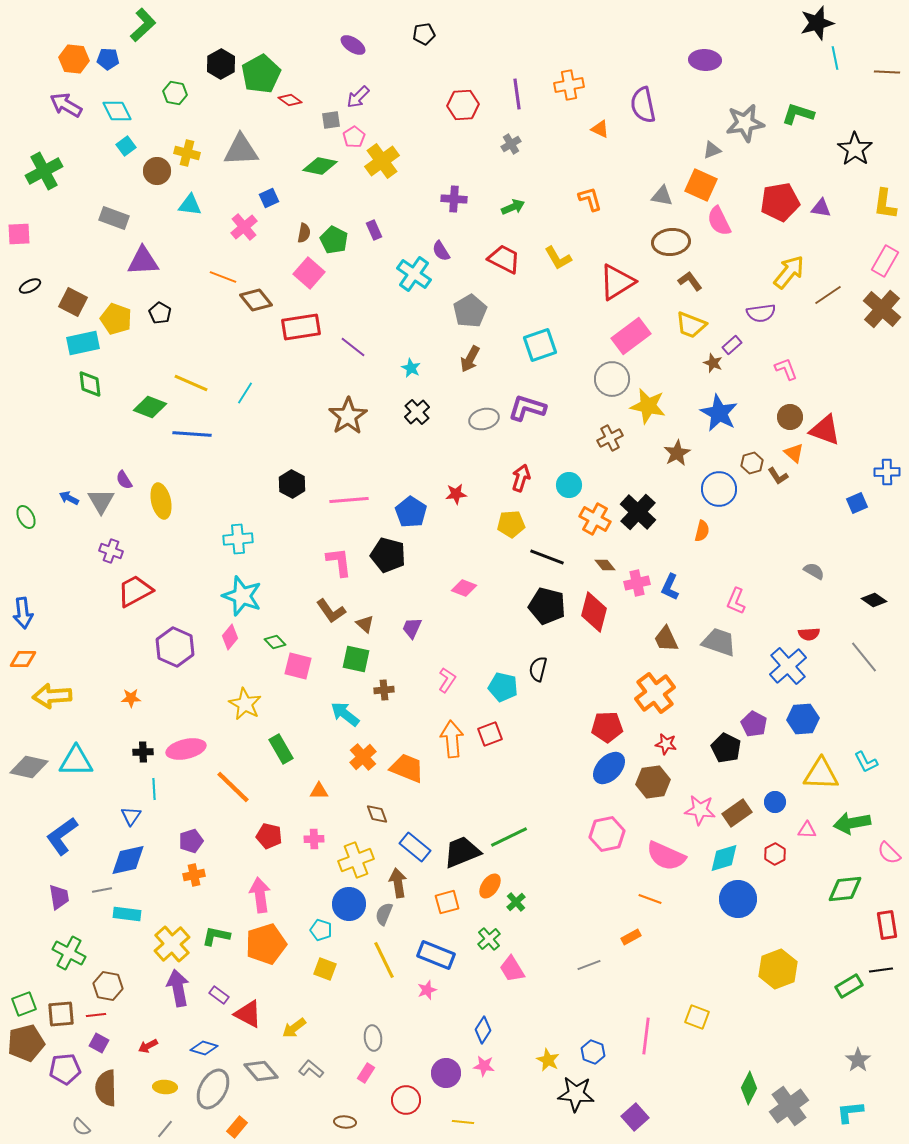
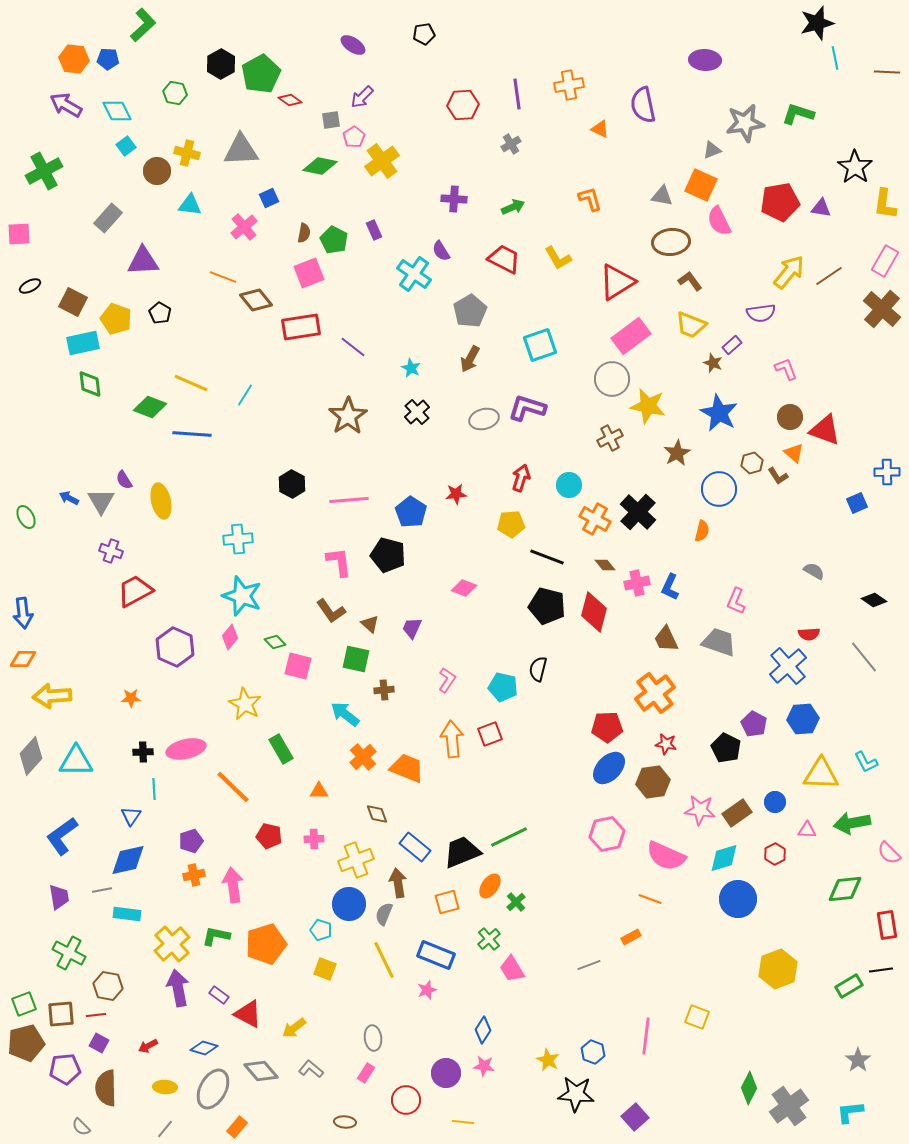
purple arrow at (358, 97): moved 4 px right
black star at (855, 149): moved 18 px down
gray rectangle at (114, 218): moved 6 px left; rotated 68 degrees counterclockwise
pink square at (309, 273): rotated 28 degrees clockwise
brown line at (828, 295): moved 1 px right, 19 px up
cyan line at (245, 393): moved 2 px down
brown triangle at (365, 624): moved 5 px right
gray diamond at (29, 767): moved 2 px right, 11 px up; rotated 60 degrees counterclockwise
pink arrow at (260, 895): moved 27 px left, 10 px up
